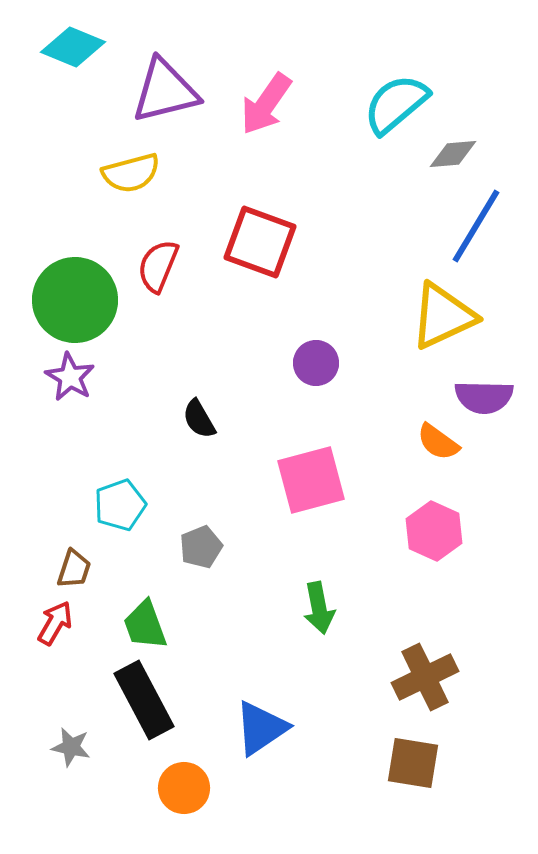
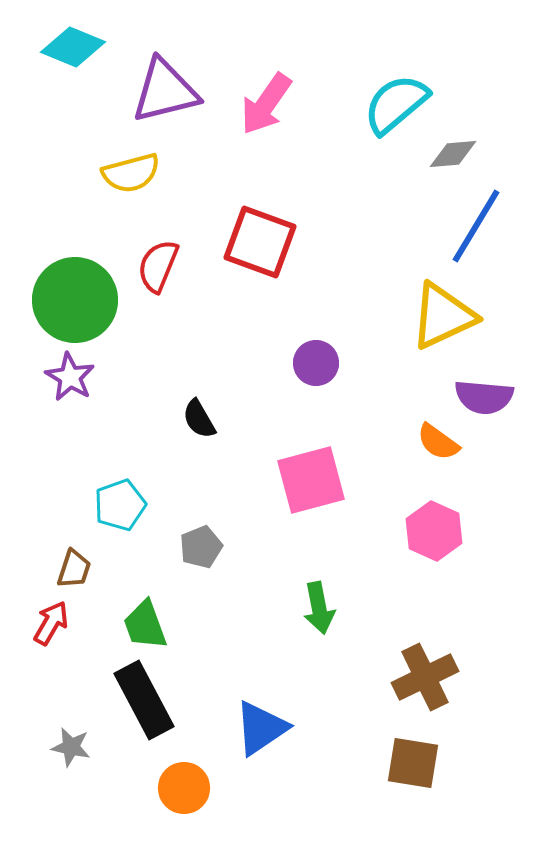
purple semicircle: rotated 4 degrees clockwise
red arrow: moved 4 px left
